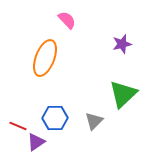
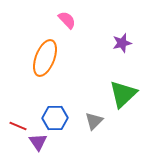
purple star: moved 1 px up
purple triangle: moved 2 px right; rotated 30 degrees counterclockwise
